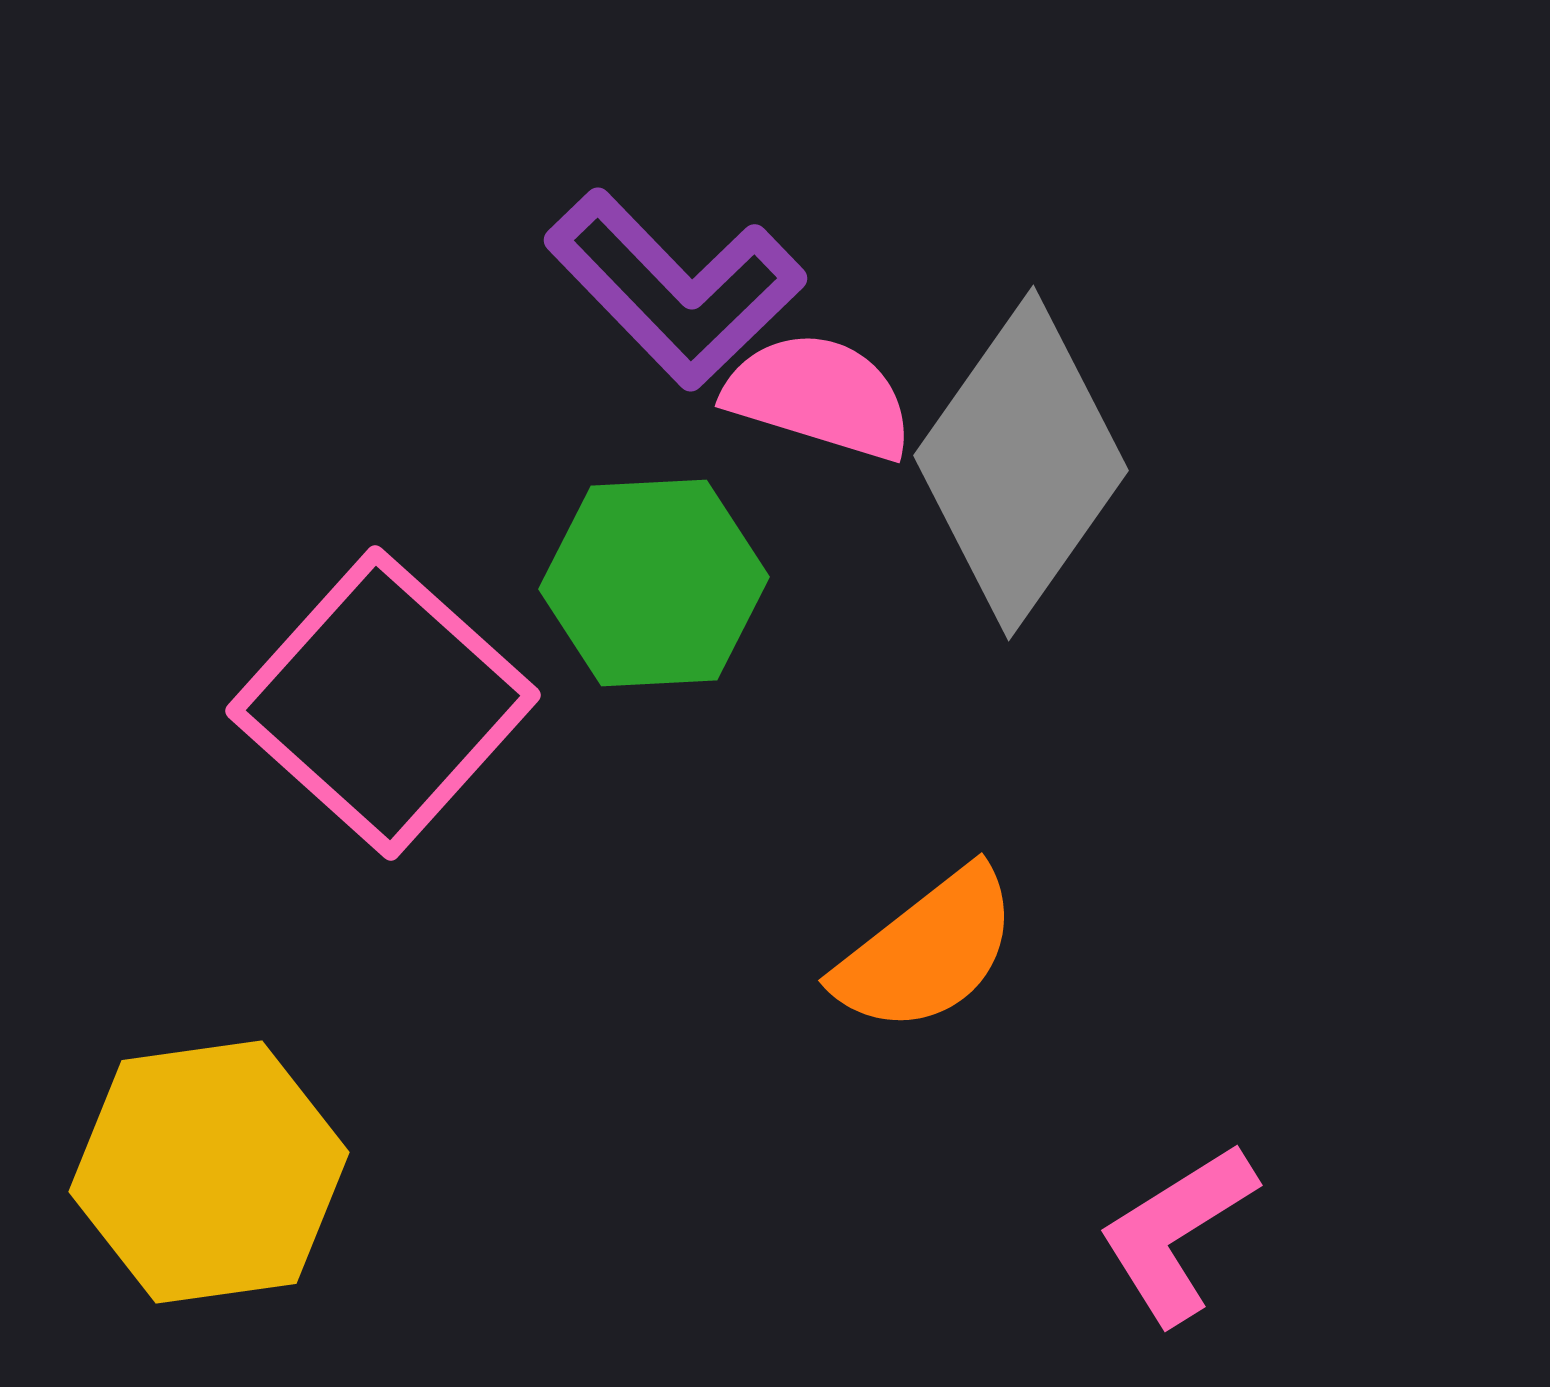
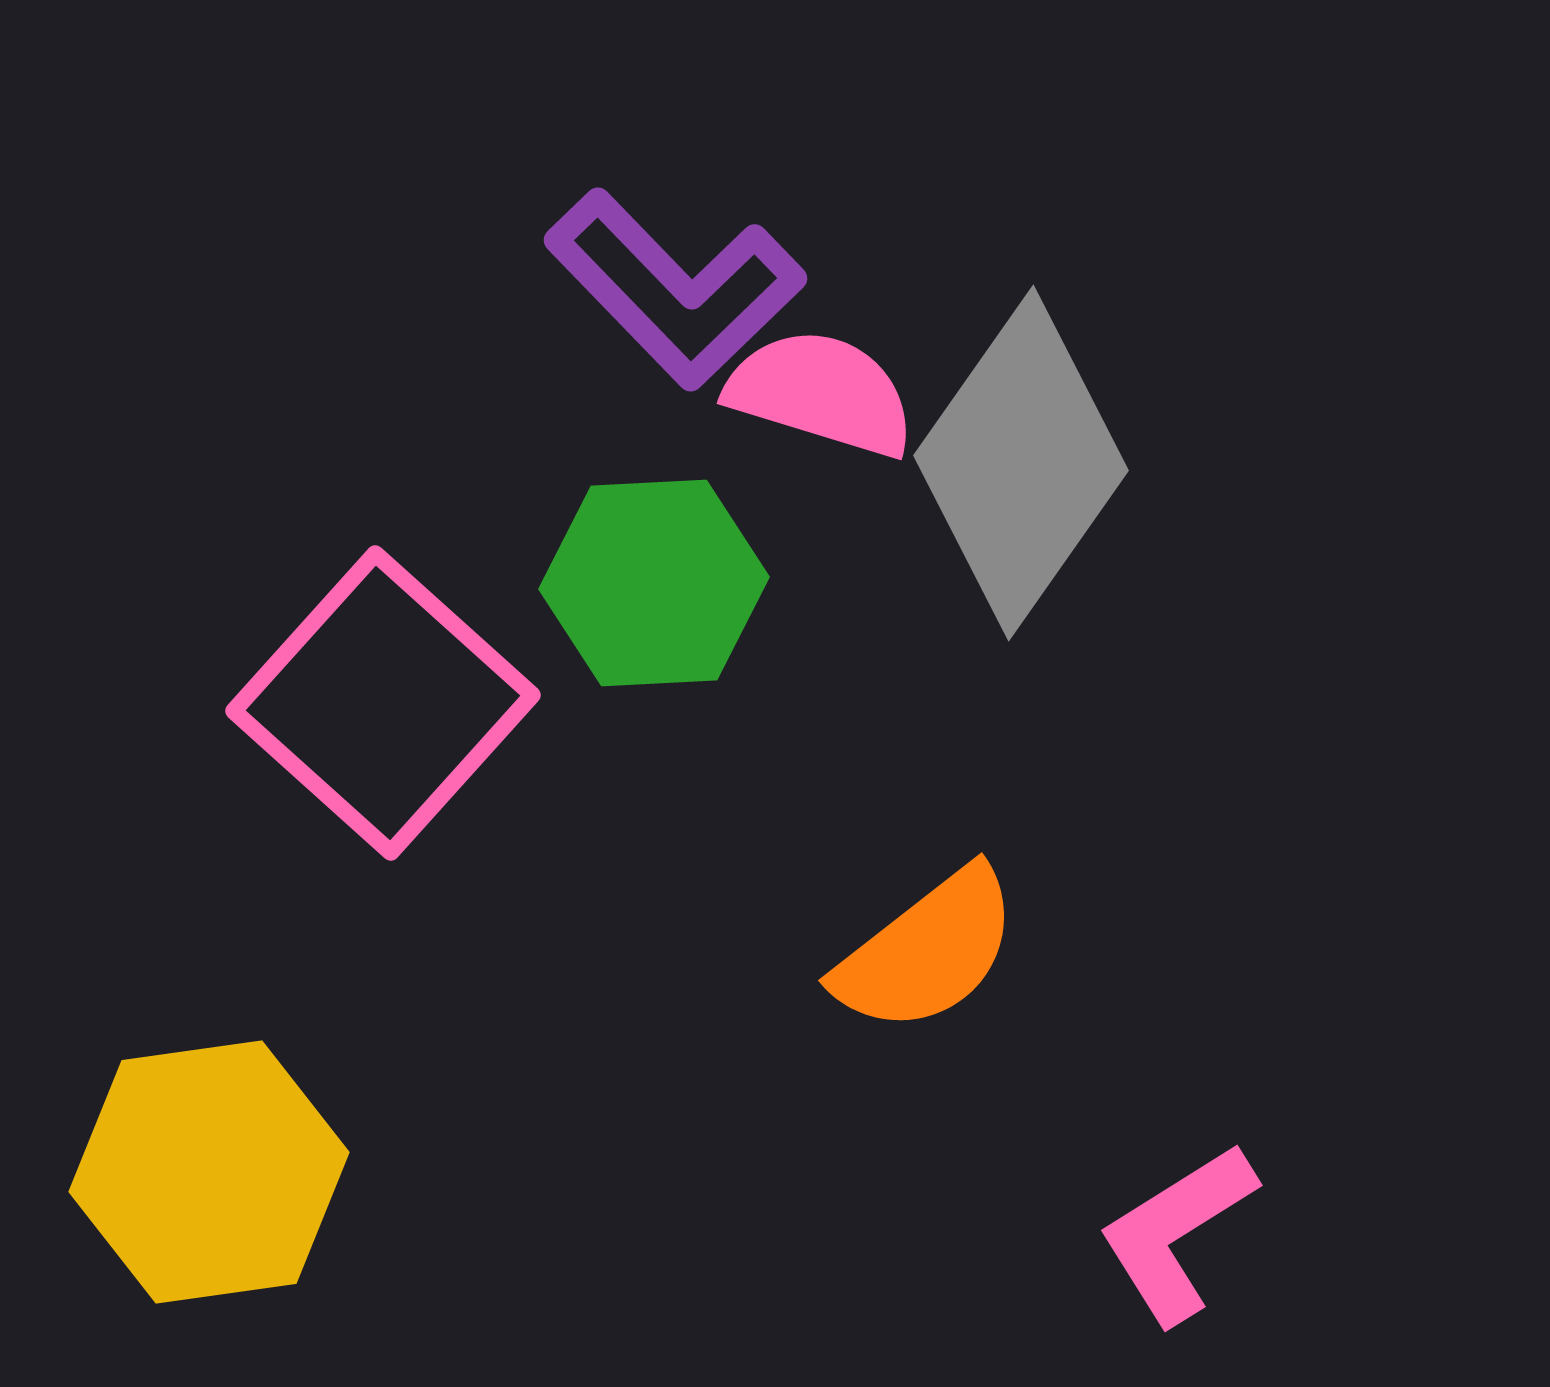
pink semicircle: moved 2 px right, 3 px up
